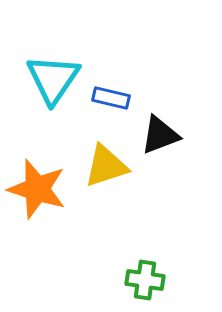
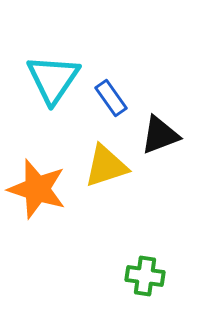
blue rectangle: rotated 42 degrees clockwise
green cross: moved 4 px up
